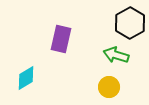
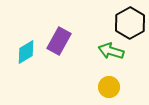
purple rectangle: moved 2 px left, 2 px down; rotated 16 degrees clockwise
green arrow: moved 5 px left, 4 px up
cyan diamond: moved 26 px up
